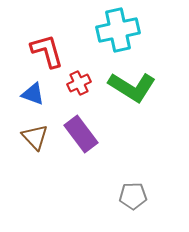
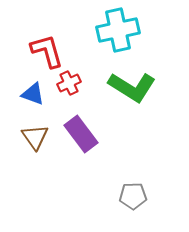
red cross: moved 10 px left
brown triangle: rotated 8 degrees clockwise
